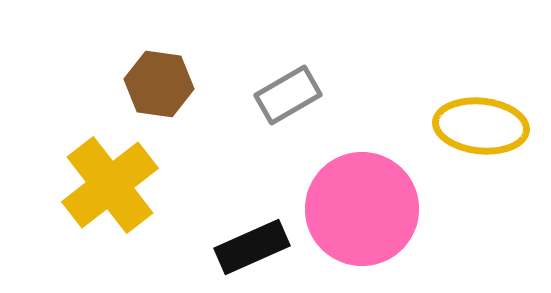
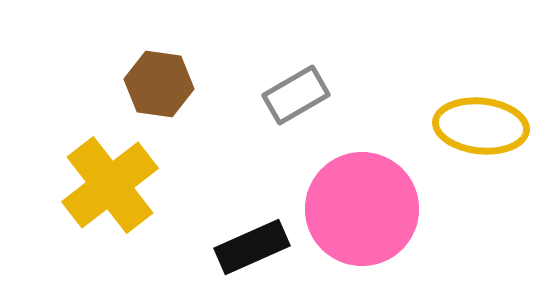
gray rectangle: moved 8 px right
